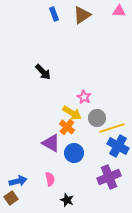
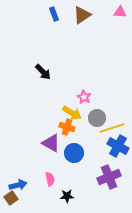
pink triangle: moved 1 px right, 1 px down
orange cross: rotated 21 degrees counterclockwise
blue arrow: moved 4 px down
black star: moved 4 px up; rotated 24 degrees counterclockwise
